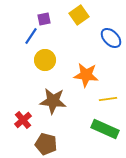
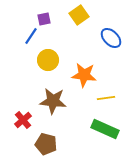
yellow circle: moved 3 px right
orange star: moved 2 px left
yellow line: moved 2 px left, 1 px up
